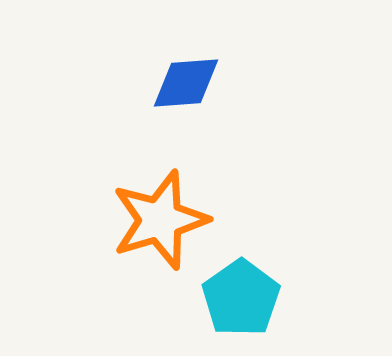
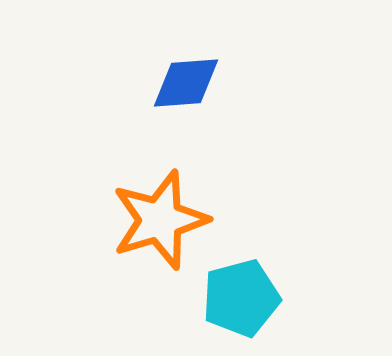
cyan pentagon: rotated 20 degrees clockwise
